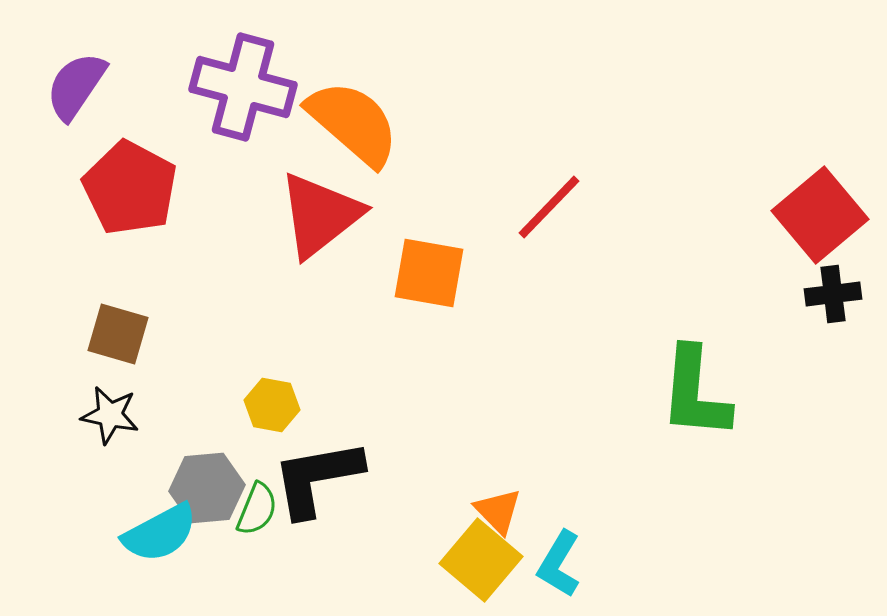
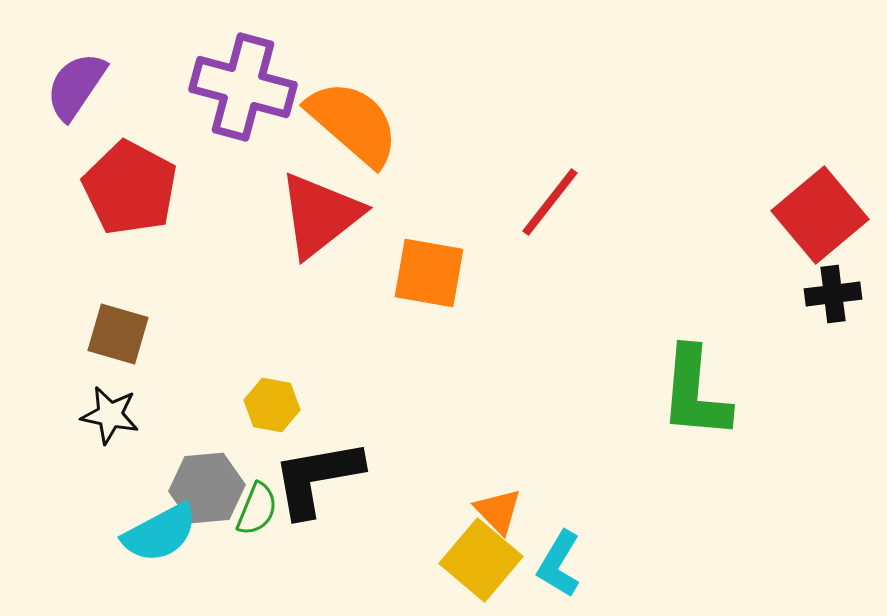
red line: moved 1 px right, 5 px up; rotated 6 degrees counterclockwise
